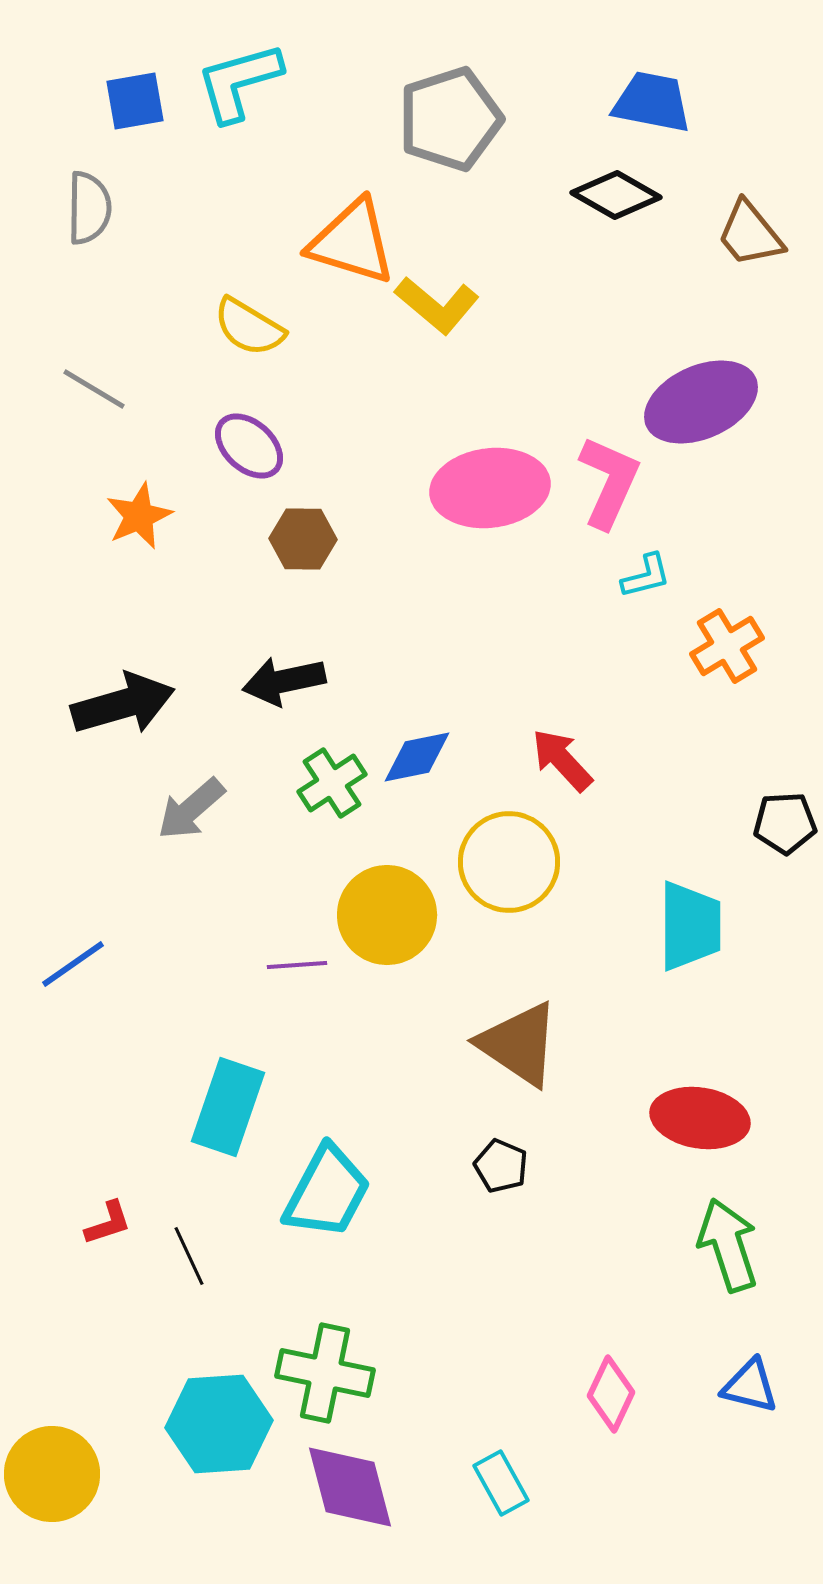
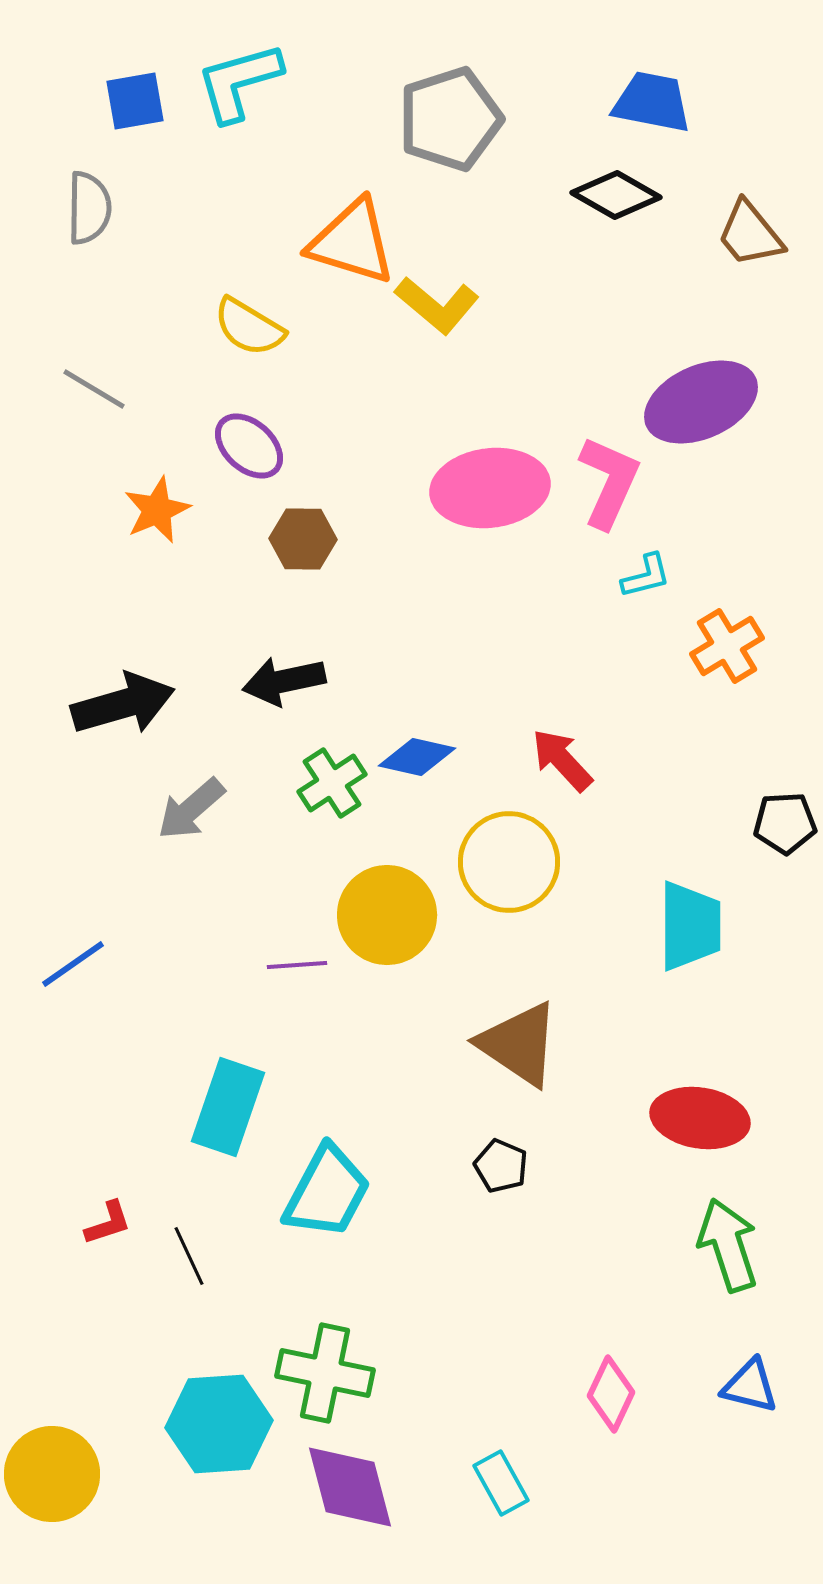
orange star at (139, 516): moved 18 px right, 6 px up
blue diamond at (417, 757): rotated 24 degrees clockwise
